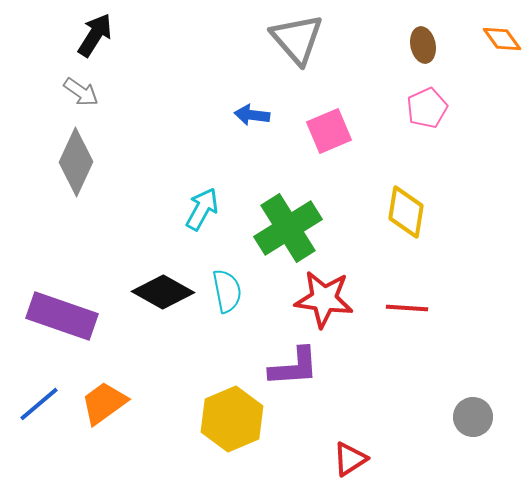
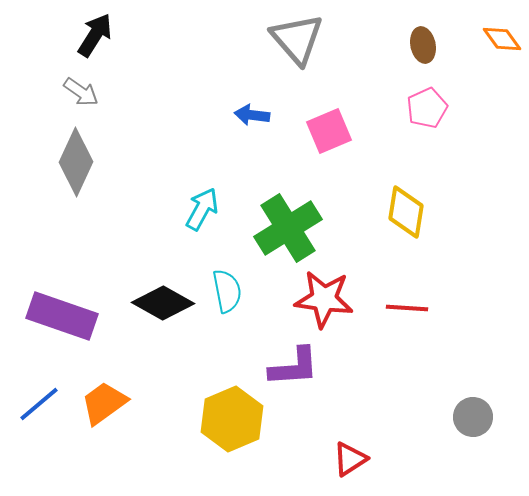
black diamond: moved 11 px down
